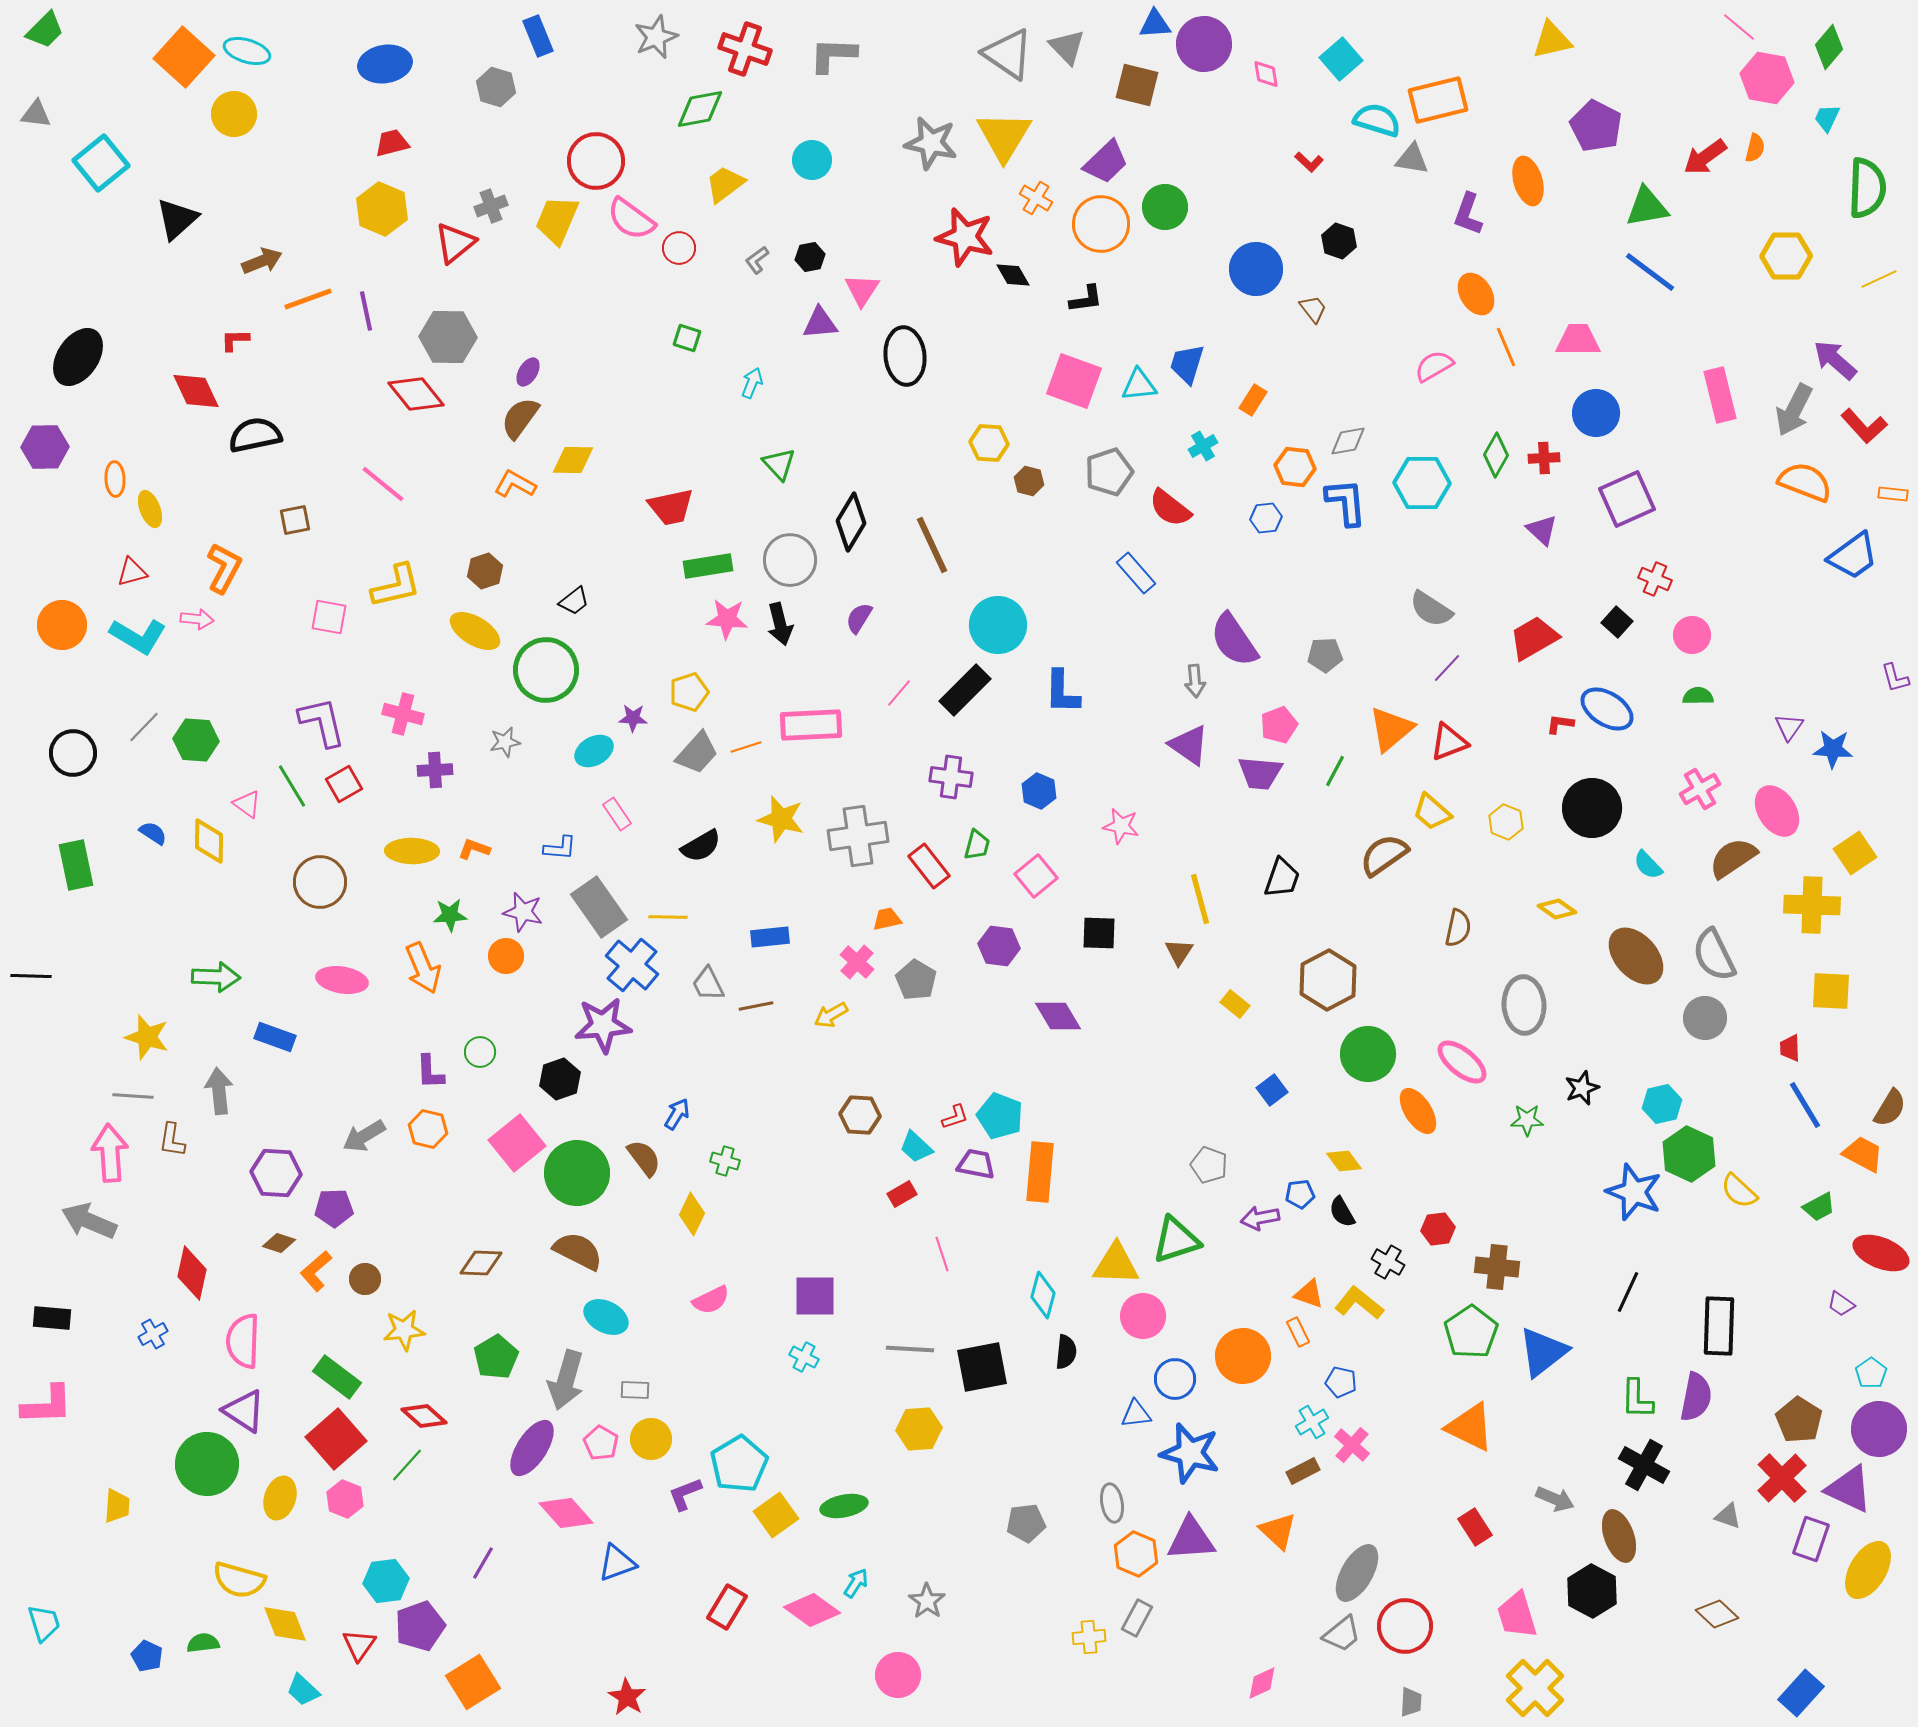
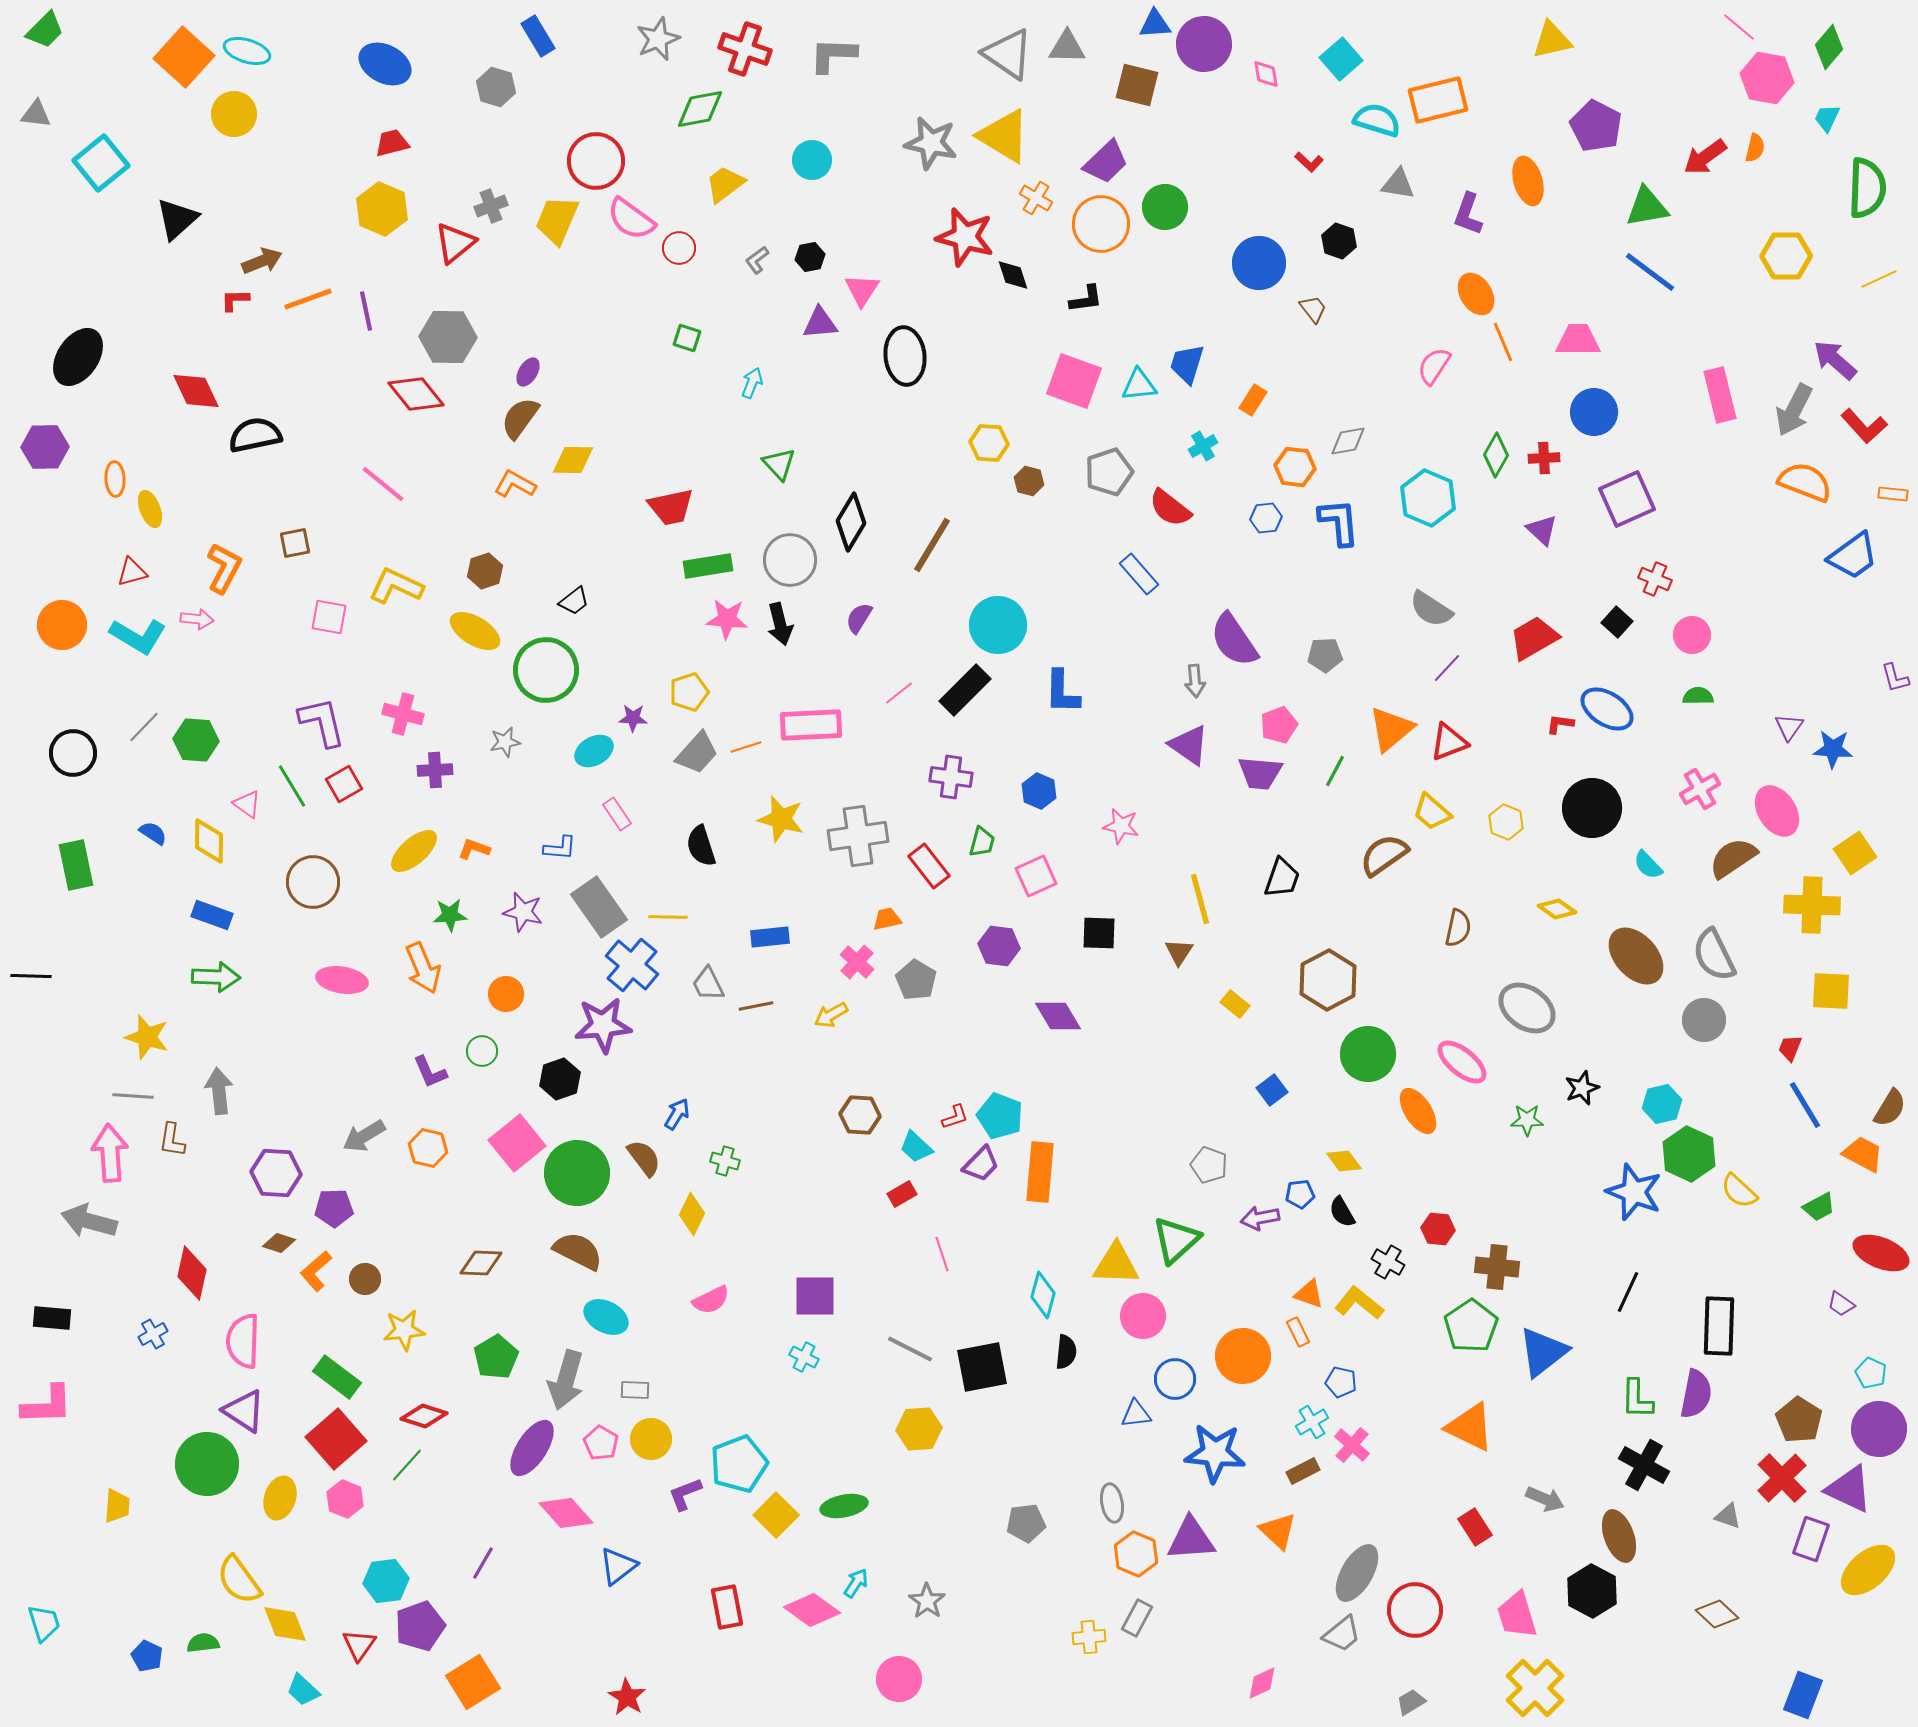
blue rectangle at (538, 36): rotated 9 degrees counterclockwise
gray star at (656, 37): moved 2 px right, 2 px down
gray triangle at (1067, 47): rotated 45 degrees counterclockwise
blue ellipse at (385, 64): rotated 36 degrees clockwise
yellow triangle at (1004, 136): rotated 30 degrees counterclockwise
gray triangle at (1412, 159): moved 14 px left, 25 px down
blue circle at (1256, 269): moved 3 px right, 6 px up
black diamond at (1013, 275): rotated 12 degrees clockwise
red L-shape at (235, 340): moved 40 px up
orange line at (1506, 347): moved 3 px left, 5 px up
pink semicircle at (1434, 366): rotated 27 degrees counterclockwise
blue circle at (1596, 413): moved 2 px left, 1 px up
cyan hexagon at (1422, 483): moved 6 px right, 15 px down; rotated 22 degrees clockwise
blue L-shape at (1346, 502): moved 7 px left, 20 px down
brown square at (295, 520): moved 23 px down
brown line at (932, 545): rotated 56 degrees clockwise
blue rectangle at (1136, 573): moved 3 px right, 1 px down
yellow L-shape at (396, 586): rotated 142 degrees counterclockwise
pink line at (899, 693): rotated 12 degrees clockwise
green trapezoid at (977, 845): moved 5 px right, 3 px up
black semicircle at (701, 846): rotated 102 degrees clockwise
yellow ellipse at (412, 851): moved 2 px right; rotated 42 degrees counterclockwise
pink square at (1036, 876): rotated 15 degrees clockwise
brown circle at (320, 882): moved 7 px left
orange circle at (506, 956): moved 38 px down
gray ellipse at (1524, 1005): moved 3 px right, 3 px down; rotated 52 degrees counterclockwise
gray circle at (1705, 1018): moved 1 px left, 2 px down
blue rectangle at (275, 1037): moved 63 px left, 122 px up
red trapezoid at (1790, 1048): rotated 24 degrees clockwise
green circle at (480, 1052): moved 2 px right, 1 px up
purple L-shape at (430, 1072): rotated 21 degrees counterclockwise
orange hexagon at (428, 1129): moved 19 px down
purple trapezoid at (976, 1164): moved 5 px right; rotated 123 degrees clockwise
gray arrow at (89, 1221): rotated 8 degrees counterclockwise
red hexagon at (1438, 1229): rotated 12 degrees clockwise
green triangle at (1176, 1240): rotated 24 degrees counterclockwise
green pentagon at (1471, 1332): moved 6 px up
gray line at (910, 1349): rotated 24 degrees clockwise
cyan pentagon at (1871, 1373): rotated 12 degrees counterclockwise
purple semicircle at (1696, 1397): moved 3 px up
red diamond at (424, 1416): rotated 24 degrees counterclockwise
blue star at (1190, 1453): moved 25 px right; rotated 10 degrees counterclockwise
cyan pentagon at (739, 1464): rotated 10 degrees clockwise
gray arrow at (1555, 1499): moved 10 px left
yellow square at (776, 1515): rotated 9 degrees counterclockwise
blue triangle at (617, 1563): moved 1 px right, 3 px down; rotated 18 degrees counterclockwise
yellow ellipse at (1868, 1570): rotated 18 degrees clockwise
yellow semicircle at (239, 1580): rotated 38 degrees clockwise
red rectangle at (727, 1607): rotated 42 degrees counterclockwise
red circle at (1405, 1626): moved 10 px right, 16 px up
pink circle at (898, 1675): moved 1 px right, 4 px down
blue rectangle at (1801, 1693): moved 2 px right, 2 px down; rotated 21 degrees counterclockwise
gray trapezoid at (1411, 1702): rotated 124 degrees counterclockwise
